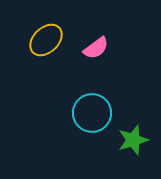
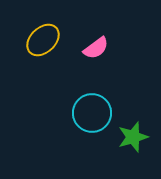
yellow ellipse: moved 3 px left
green star: moved 3 px up
